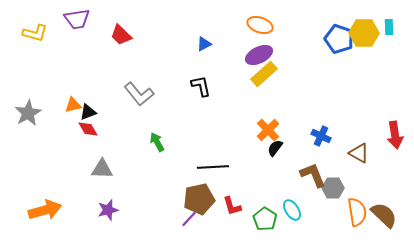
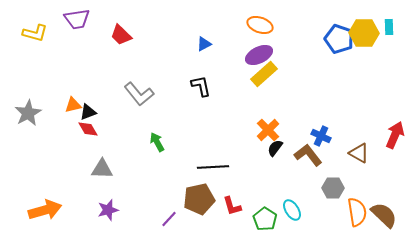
red arrow: rotated 148 degrees counterclockwise
brown L-shape: moved 5 px left, 20 px up; rotated 16 degrees counterclockwise
purple line: moved 20 px left
